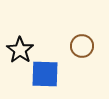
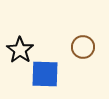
brown circle: moved 1 px right, 1 px down
